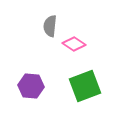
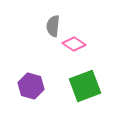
gray semicircle: moved 3 px right
purple hexagon: rotated 10 degrees clockwise
